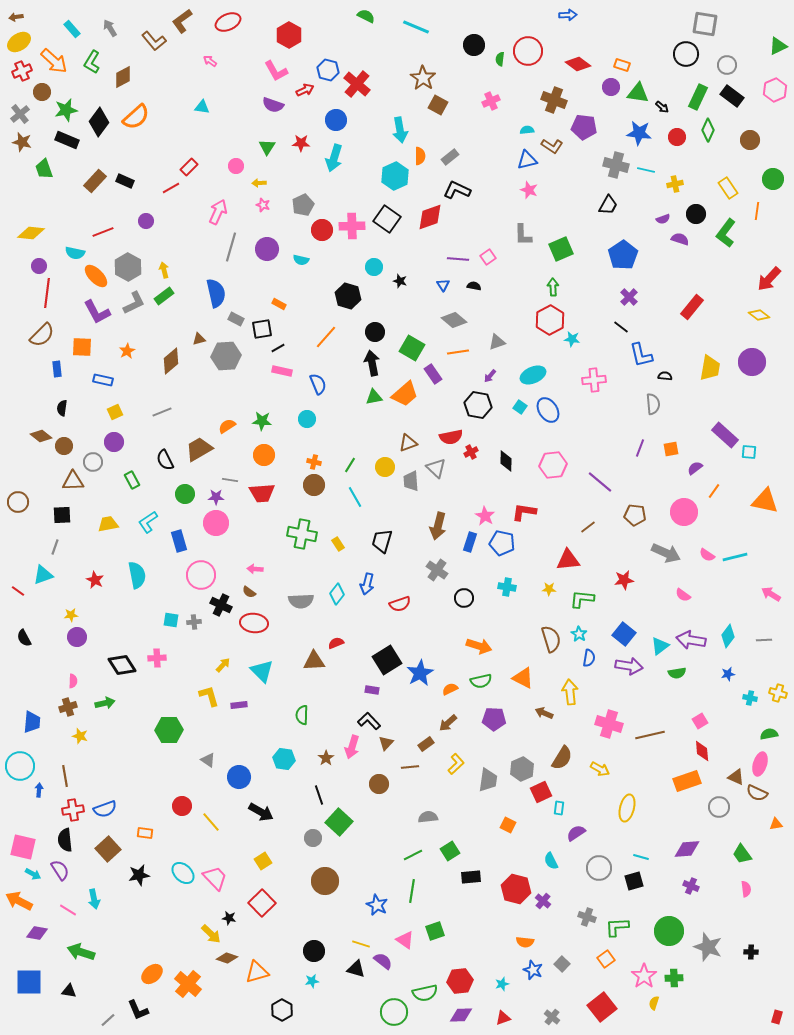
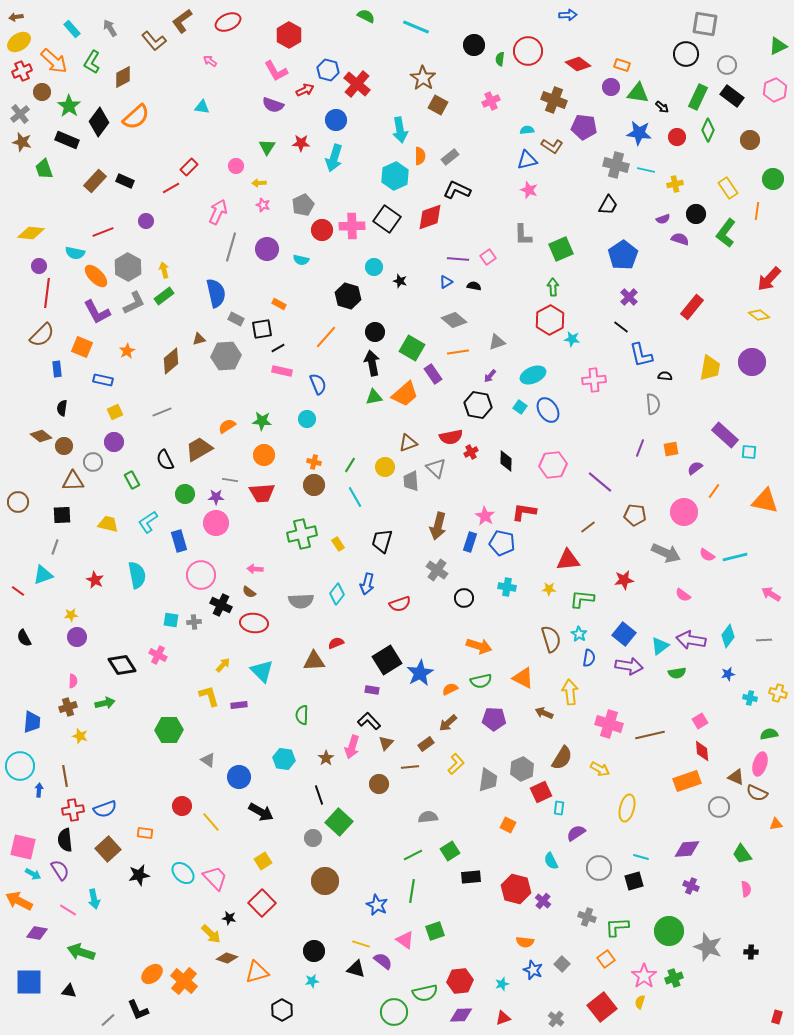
green star at (66, 110): moved 3 px right, 4 px up; rotated 25 degrees counterclockwise
blue triangle at (443, 285): moved 3 px right, 3 px up; rotated 32 degrees clockwise
orange square at (82, 347): rotated 20 degrees clockwise
yellow trapezoid at (108, 524): rotated 25 degrees clockwise
green cross at (302, 534): rotated 24 degrees counterclockwise
pink cross at (157, 658): moved 1 px right, 3 px up; rotated 30 degrees clockwise
green cross at (674, 978): rotated 18 degrees counterclockwise
orange cross at (188, 984): moved 4 px left, 3 px up
yellow semicircle at (654, 1003): moved 14 px left, 1 px up
gray cross at (552, 1017): moved 4 px right, 2 px down
